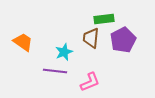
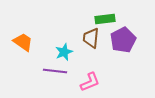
green rectangle: moved 1 px right
